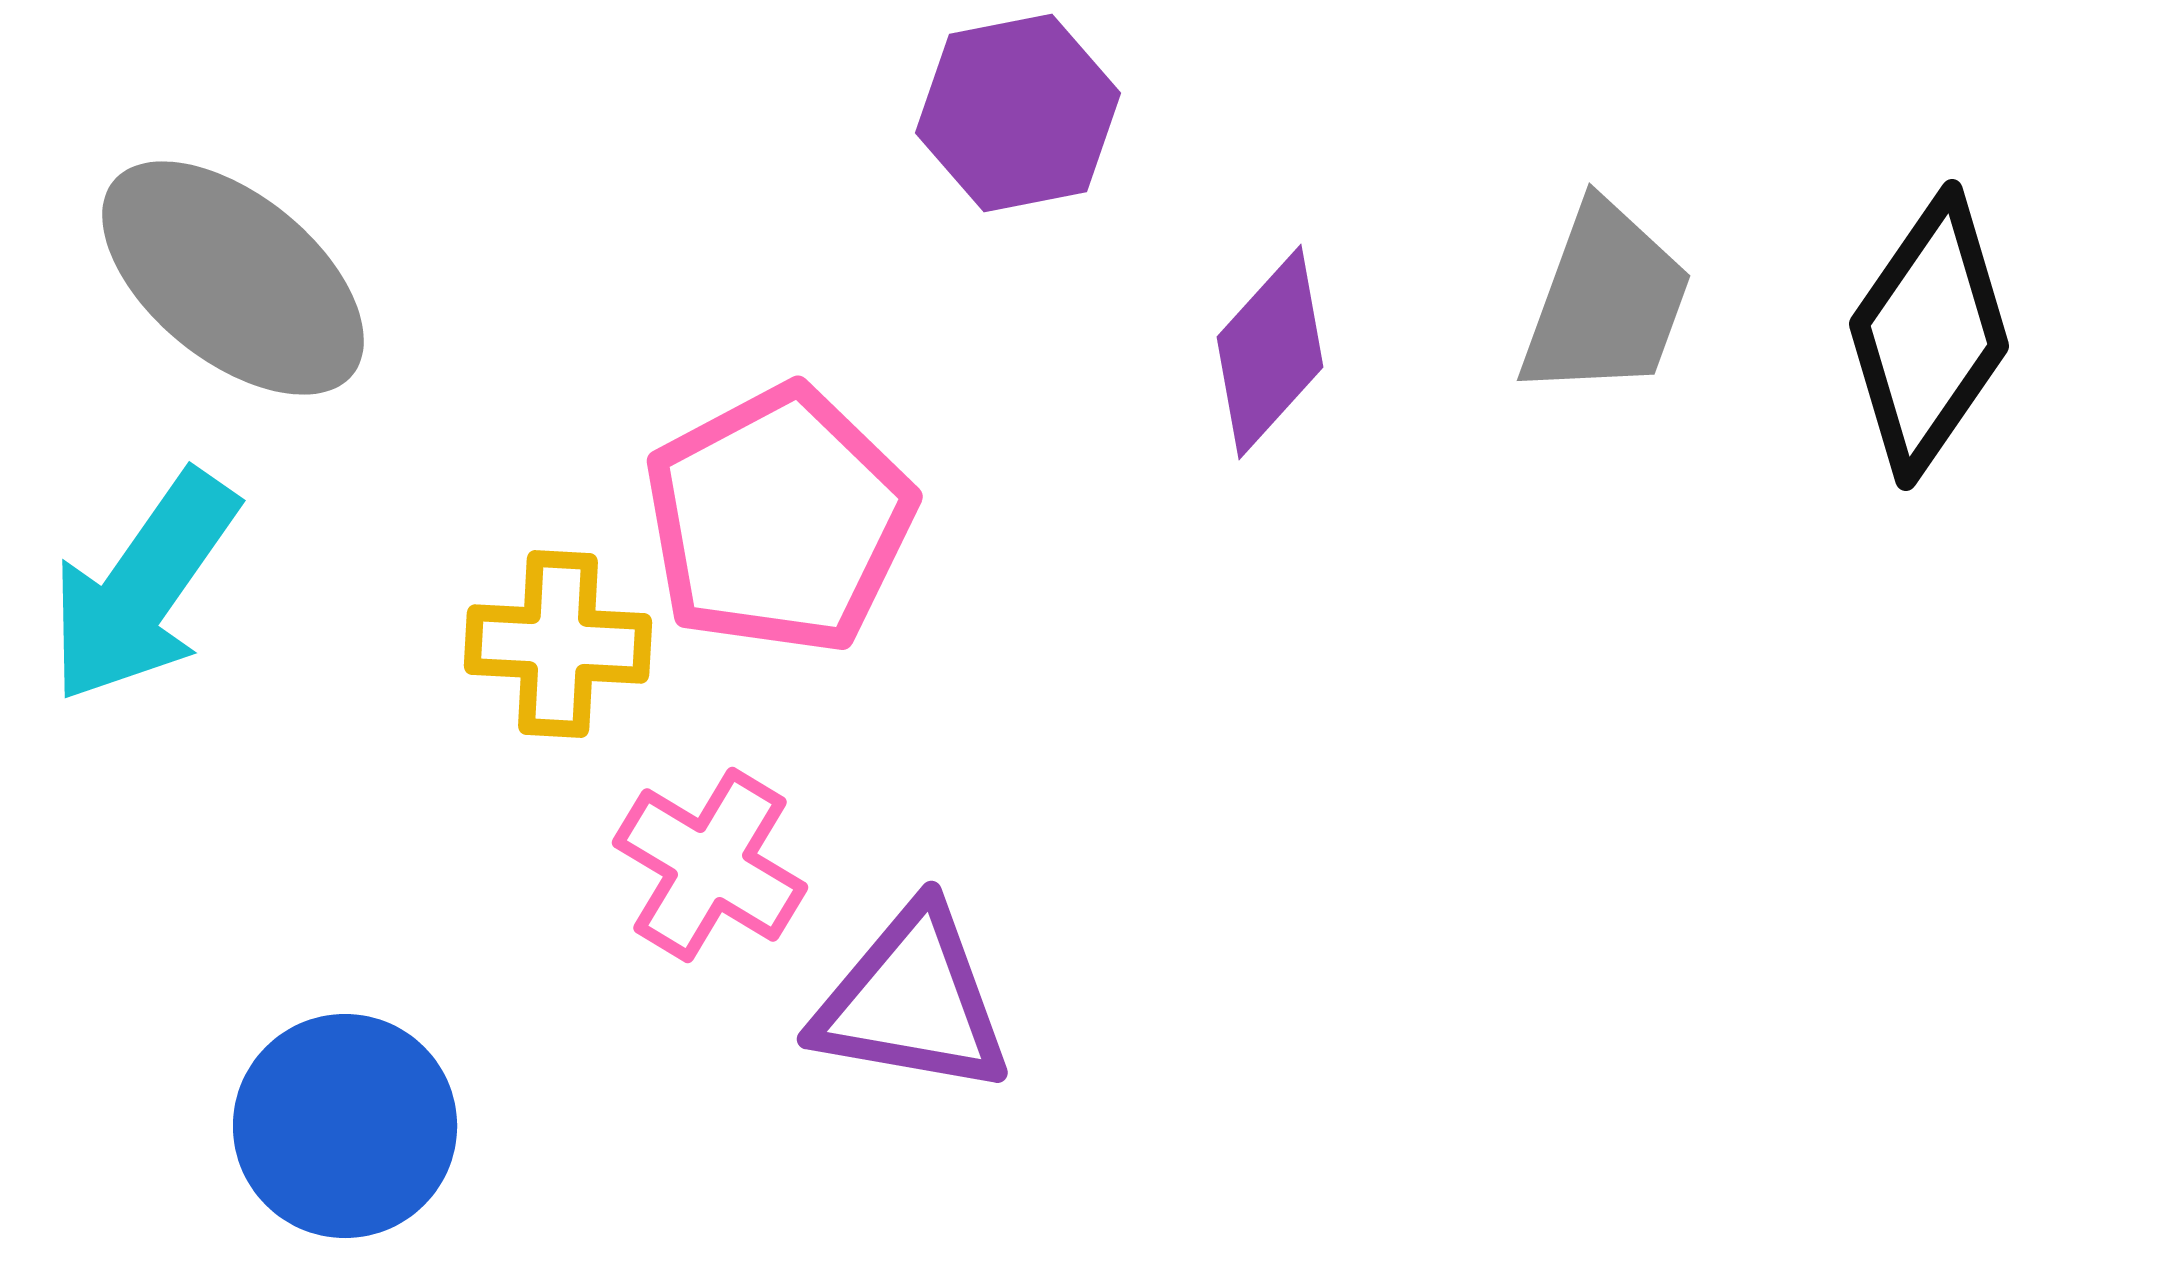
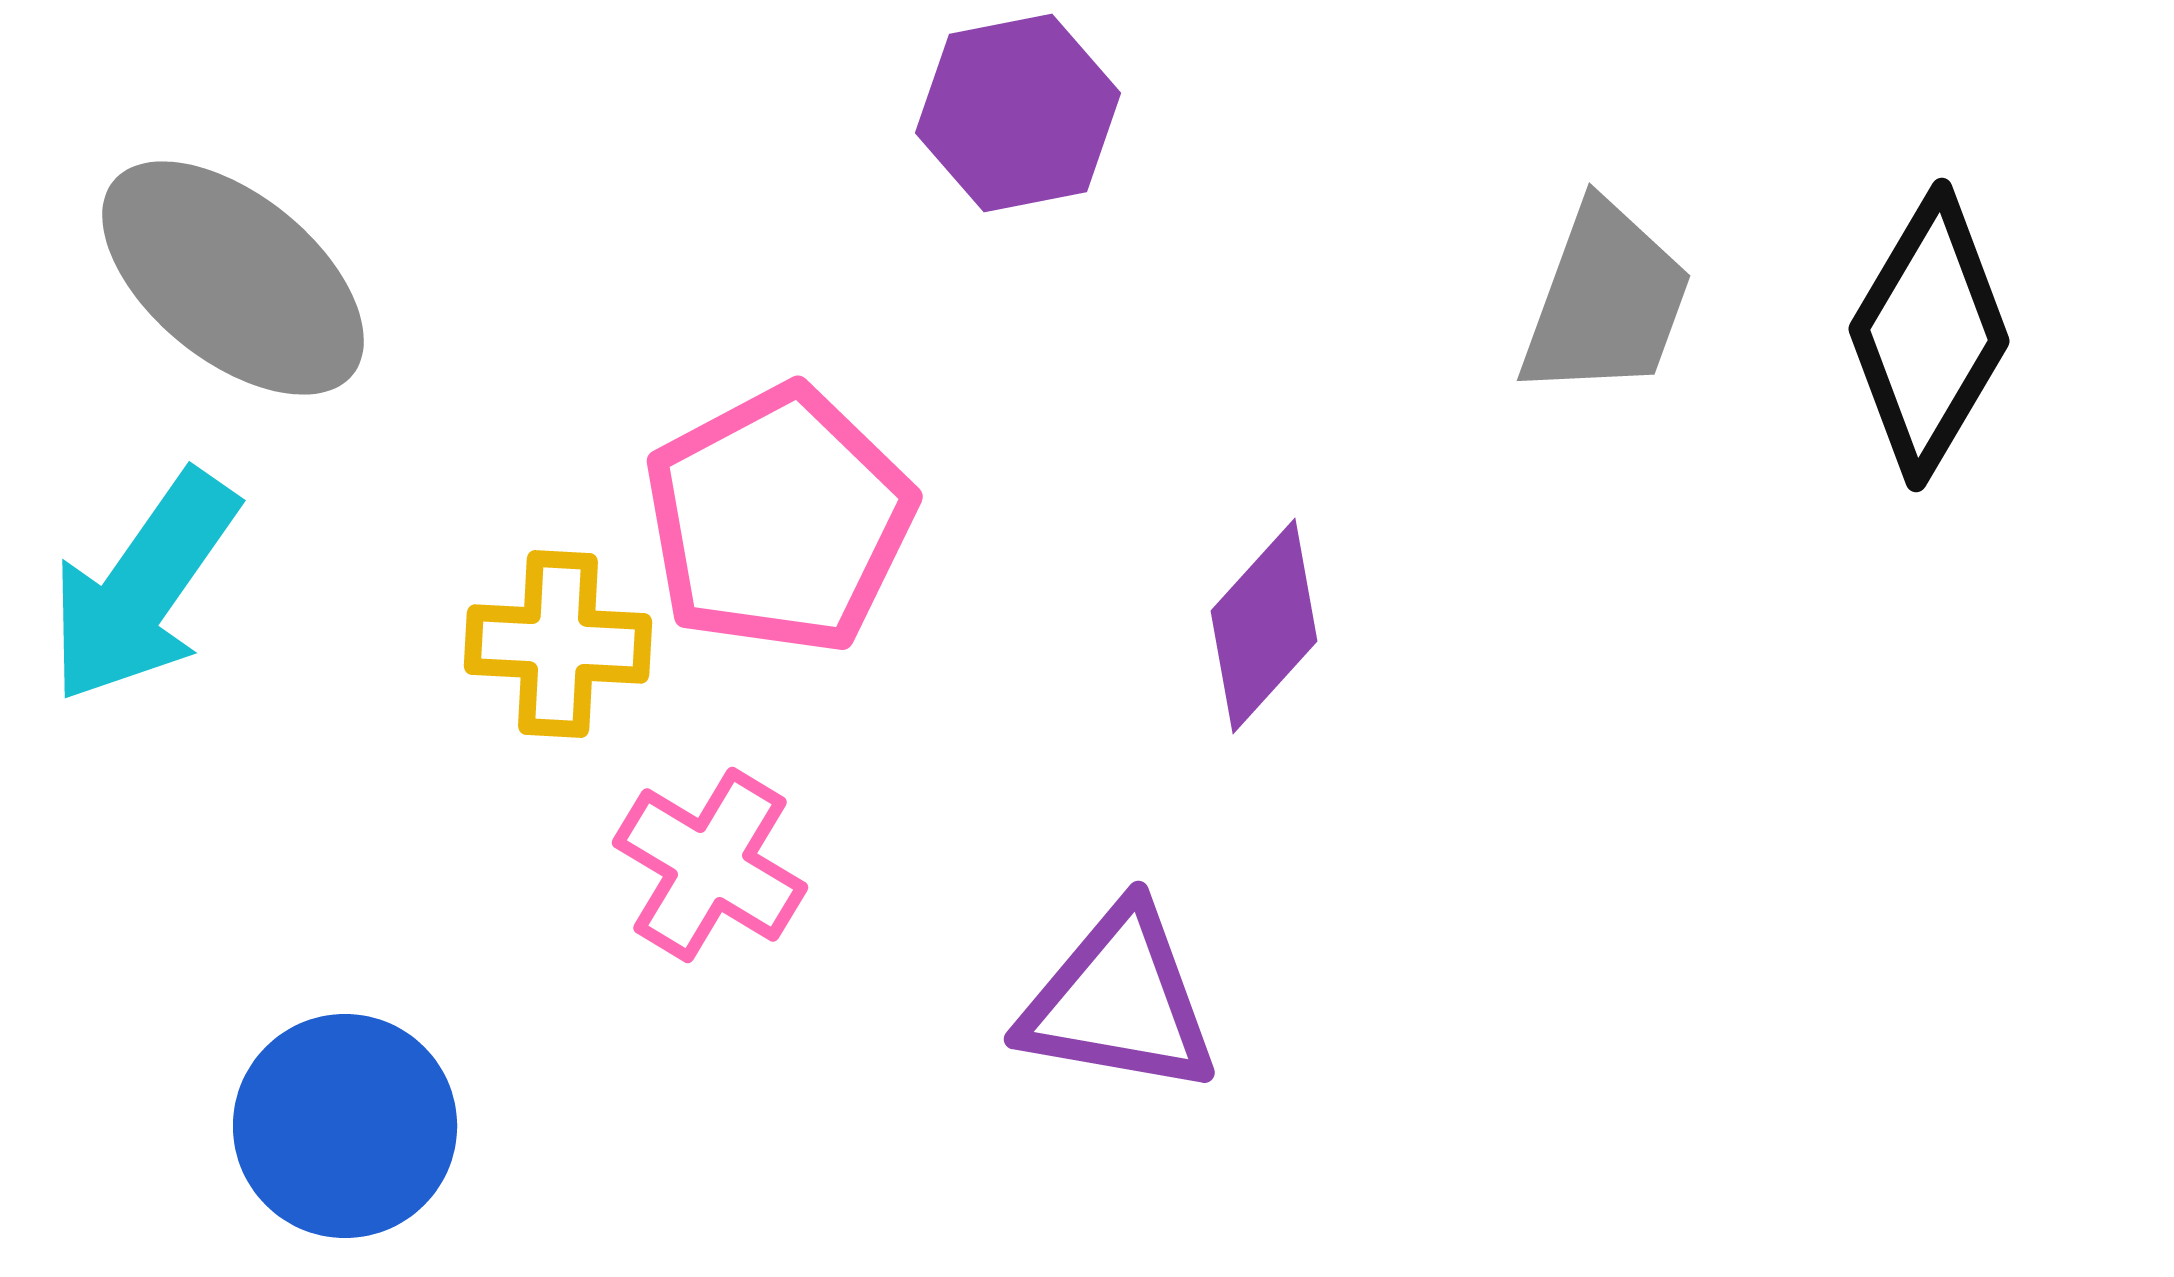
black diamond: rotated 4 degrees counterclockwise
purple diamond: moved 6 px left, 274 px down
purple triangle: moved 207 px right
